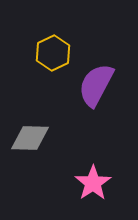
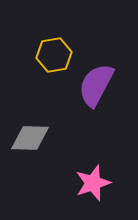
yellow hexagon: moved 1 px right, 2 px down; rotated 16 degrees clockwise
pink star: rotated 15 degrees clockwise
